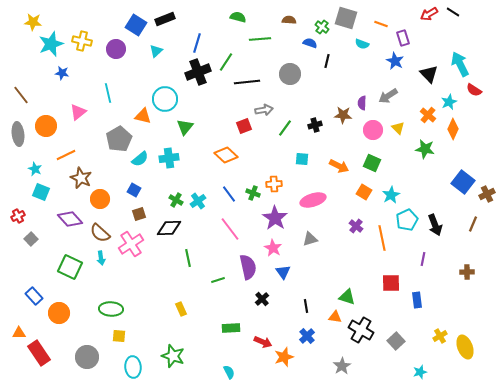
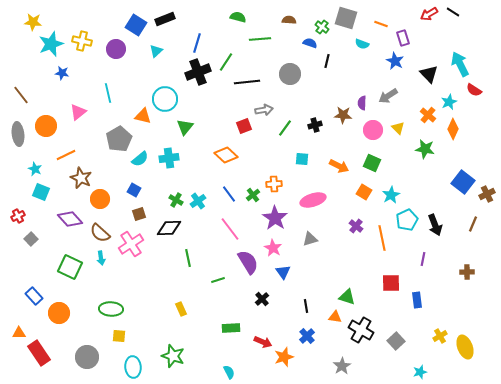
green cross at (253, 193): moved 2 px down; rotated 32 degrees clockwise
purple semicircle at (248, 267): moved 5 px up; rotated 20 degrees counterclockwise
